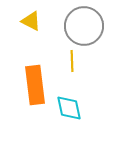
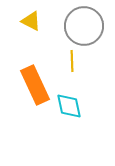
orange rectangle: rotated 18 degrees counterclockwise
cyan diamond: moved 2 px up
